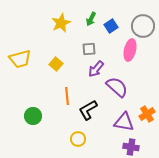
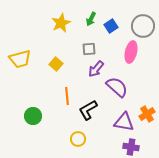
pink ellipse: moved 1 px right, 2 px down
